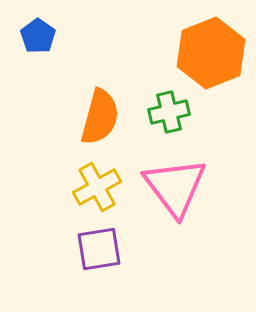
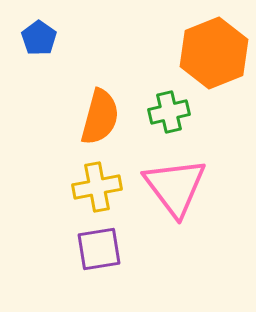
blue pentagon: moved 1 px right, 2 px down
orange hexagon: moved 3 px right
yellow cross: rotated 18 degrees clockwise
